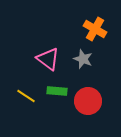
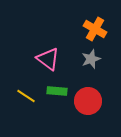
gray star: moved 8 px right; rotated 30 degrees clockwise
